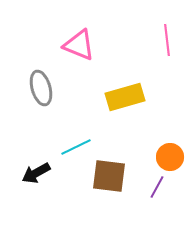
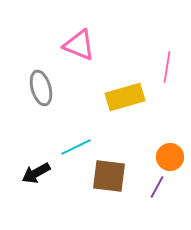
pink line: moved 27 px down; rotated 16 degrees clockwise
